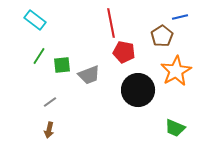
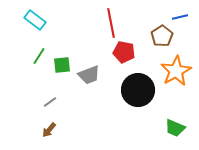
brown arrow: rotated 28 degrees clockwise
